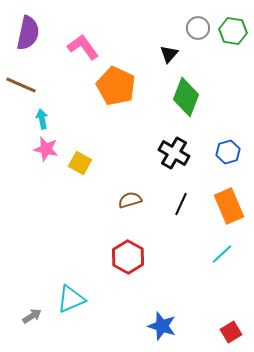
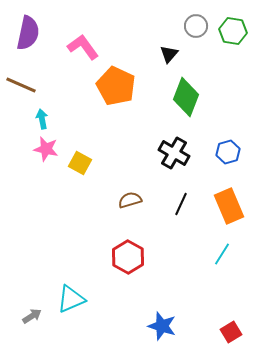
gray circle: moved 2 px left, 2 px up
cyan line: rotated 15 degrees counterclockwise
